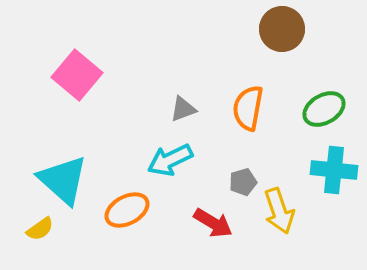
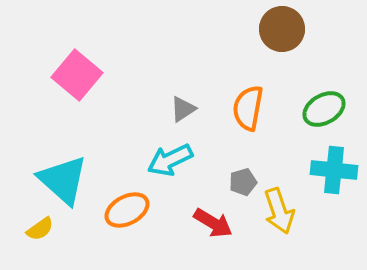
gray triangle: rotated 12 degrees counterclockwise
